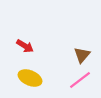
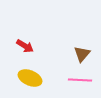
brown triangle: moved 1 px up
pink line: rotated 40 degrees clockwise
